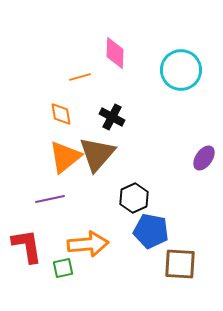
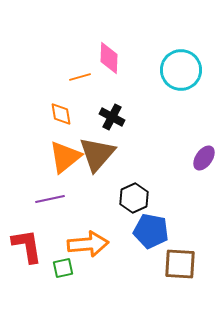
pink diamond: moved 6 px left, 5 px down
